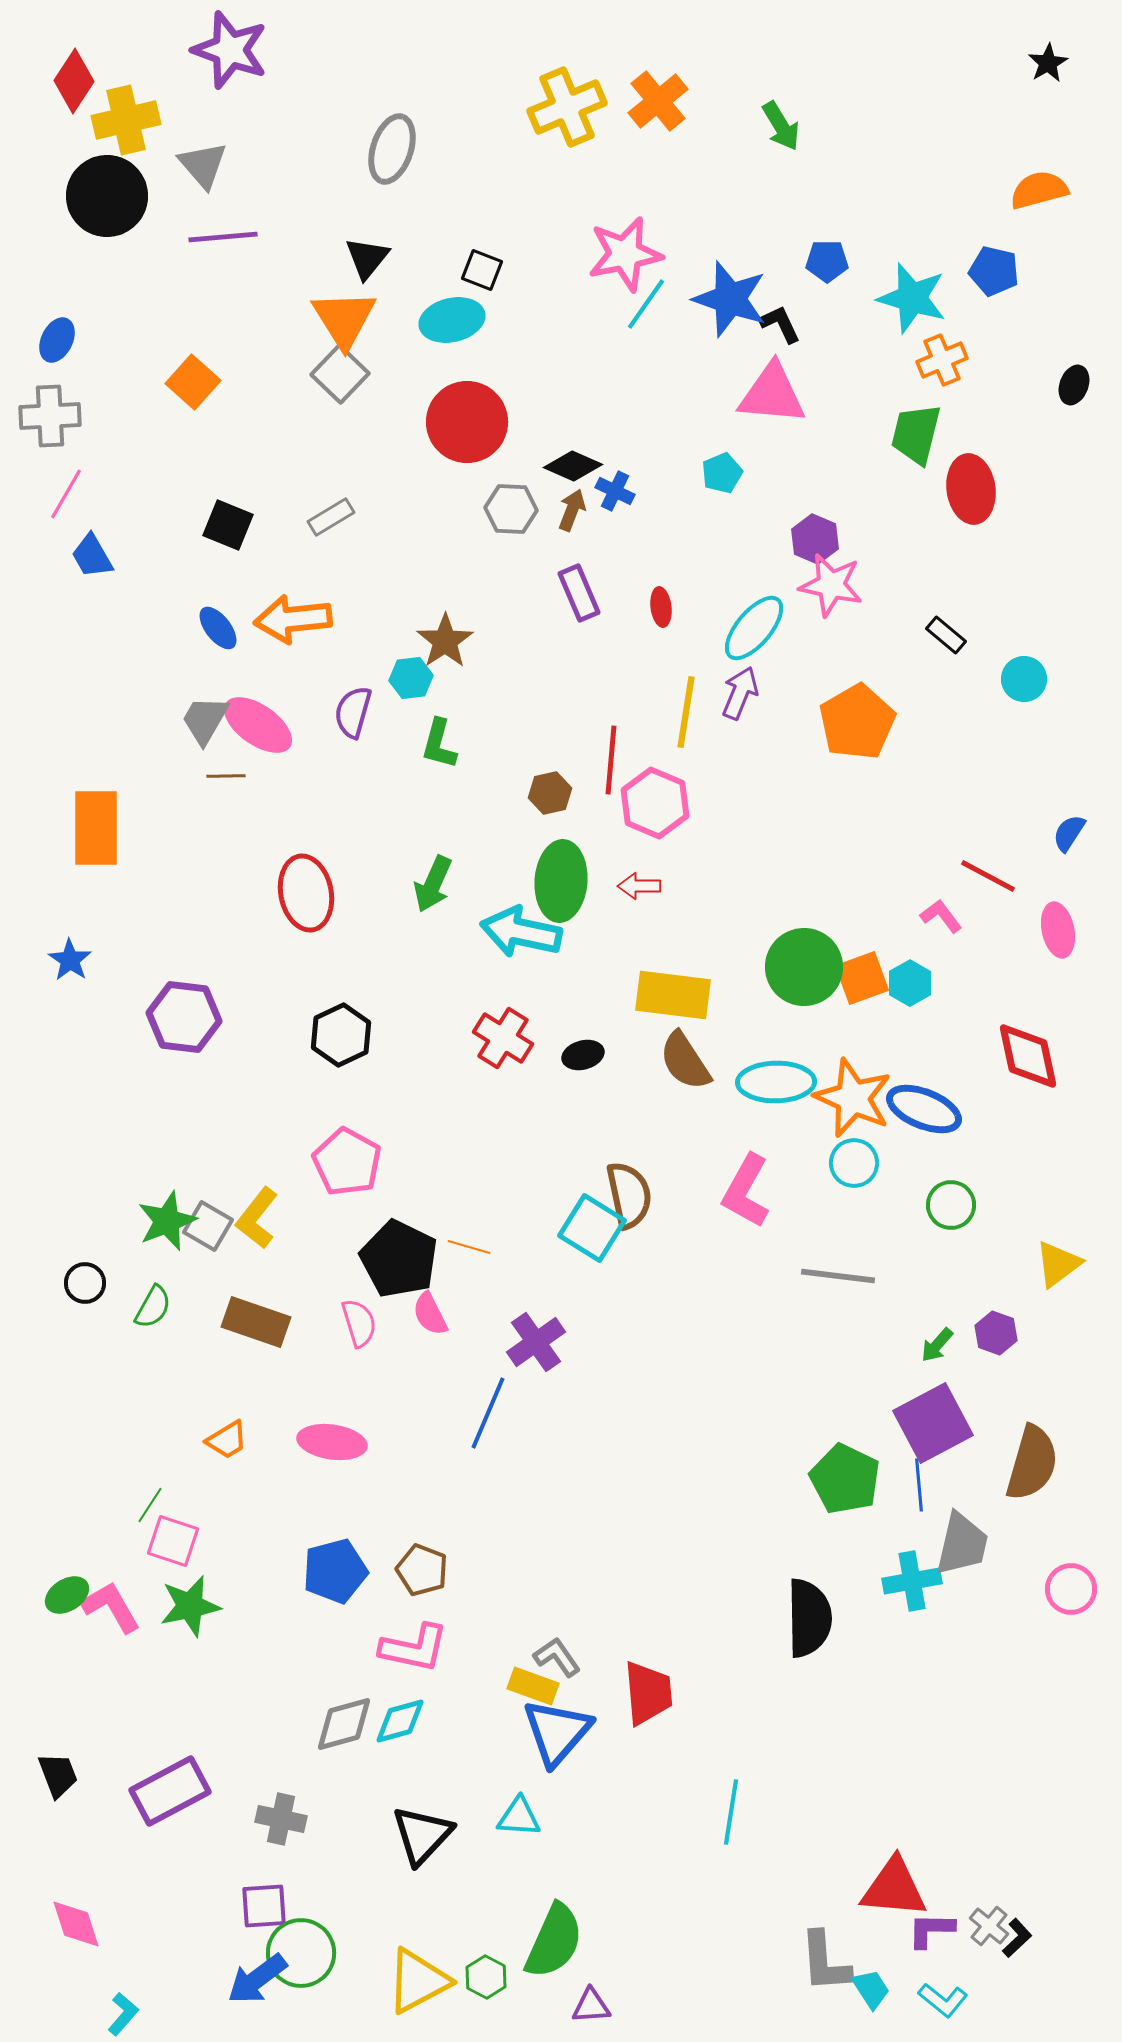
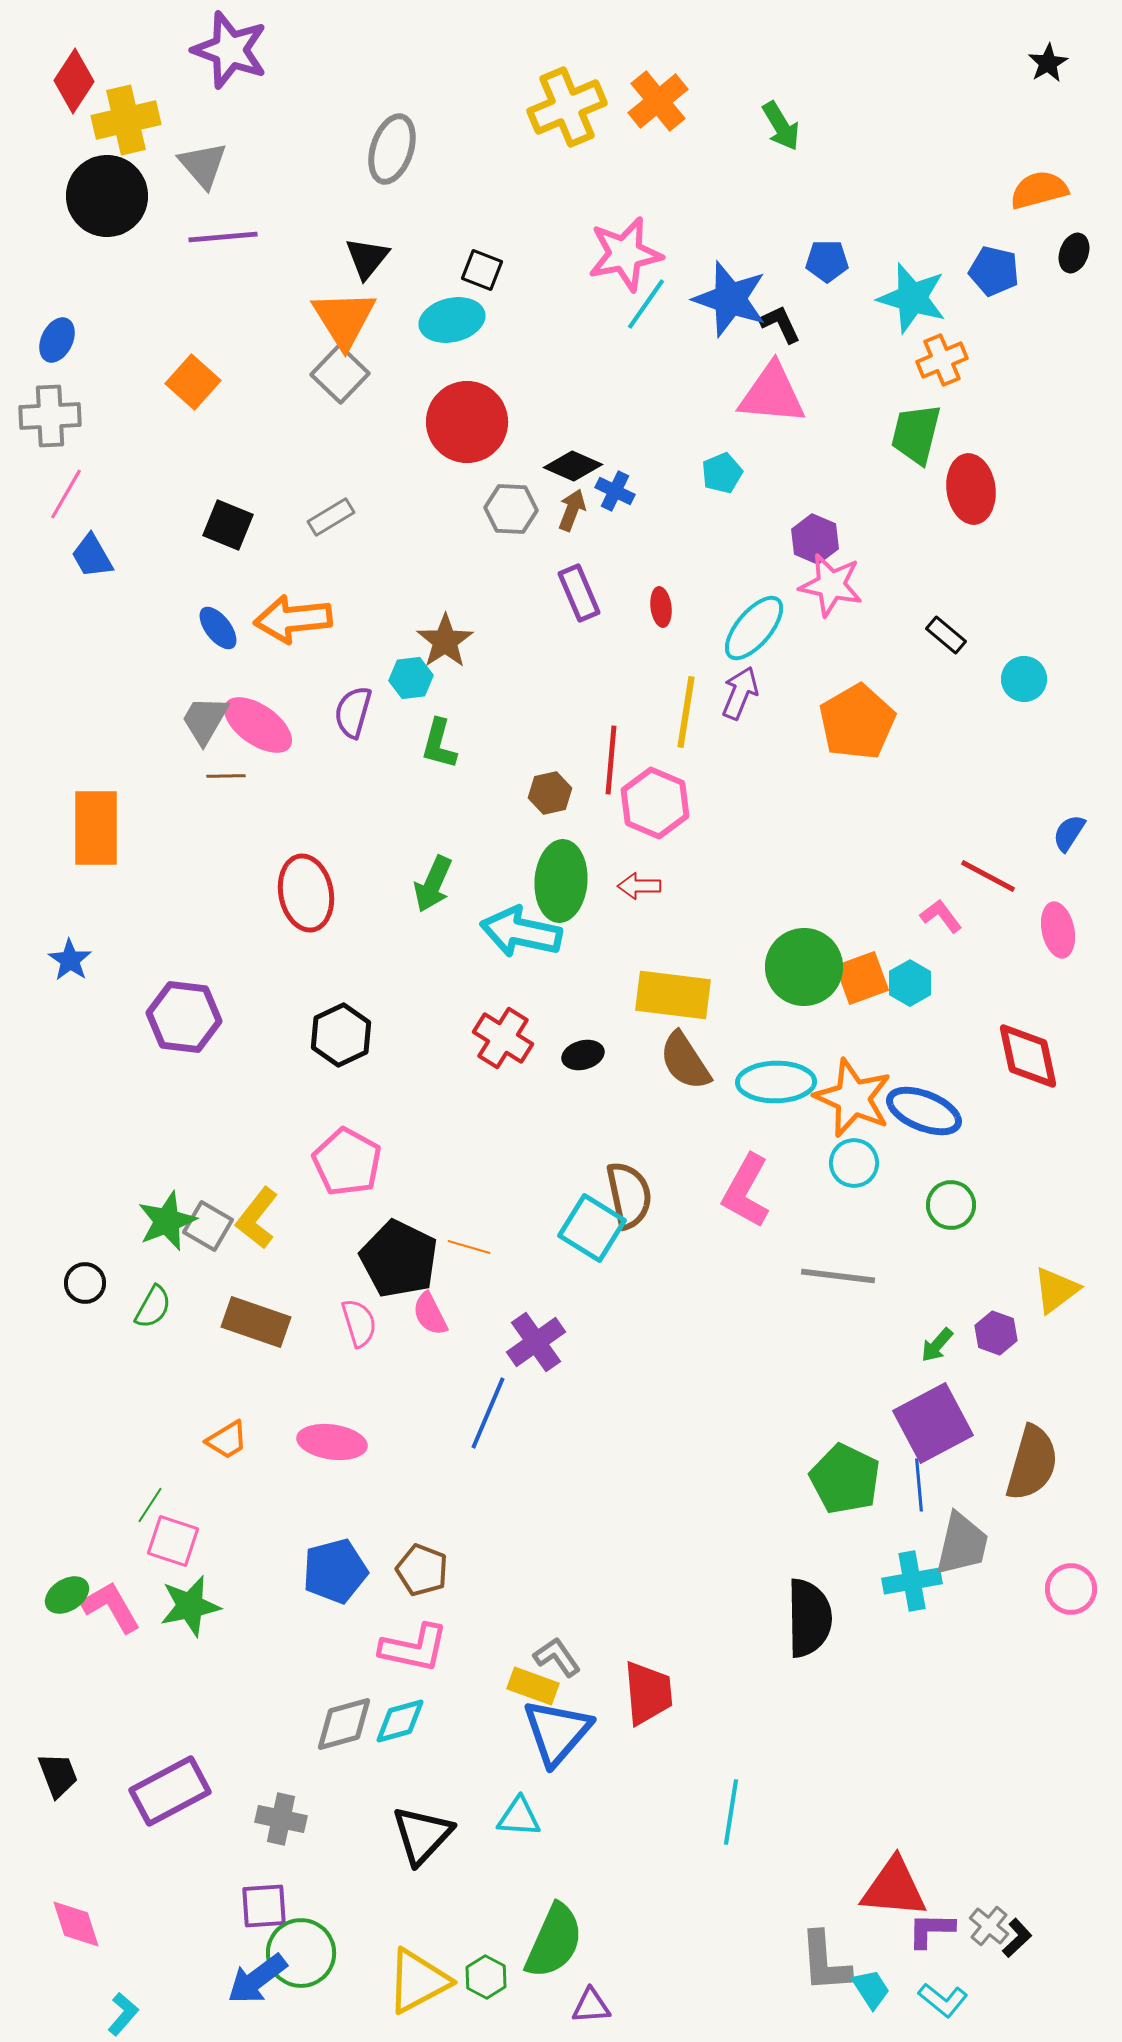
black ellipse at (1074, 385): moved 132 px up
blue ellipse at (924, 1109): moved 2 px down
yellow triangle at (1058, 1264): moved 2 px left, 26 px down
